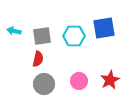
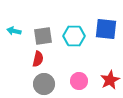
blue square: moved 2 px right, 1 px down; rotated 15 degrees clockwise
gray square: moved 1 px right
